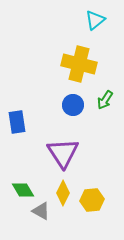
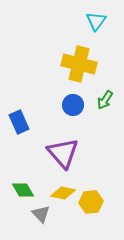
cyan triangle: moved 1 px right, 1 px down; rotated 15 degrees counterclockwise
blue rectangle: moved 2 px right; rotated 15 degrees counterclockwise
purple triangle: rotated 8 degrees counterclockwise
yellow diamond: rotated 75 degrees clockwise
yellow hexagon: moved 1 px left, 2 px down
gray triangle: moved 3 px down; rotated 18 degrees clockwise
